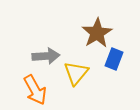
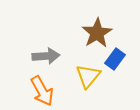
blue rectangle: moved 1 px right; rotated 15 degrees clockwise
yellow triangle: moved 12 px right, 3 px down
orange arrow: moved 7 px right, 1 px down
